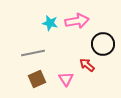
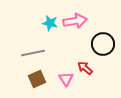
pink arrow: moved 2 px left
red arrow: moved 2 px left, 3 px down
